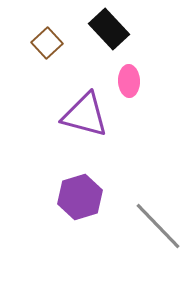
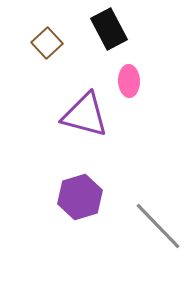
black rectangle: rotated 15 degrees clockwise
